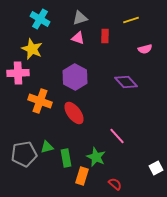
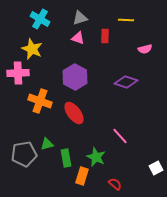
yellow line: moved 5 px left; rotated 21 degrees clockwise
purple diamond: rotated 30 degrees counterclockwise
pink line: moved 3 px right
green triangle: moved 3 px up
